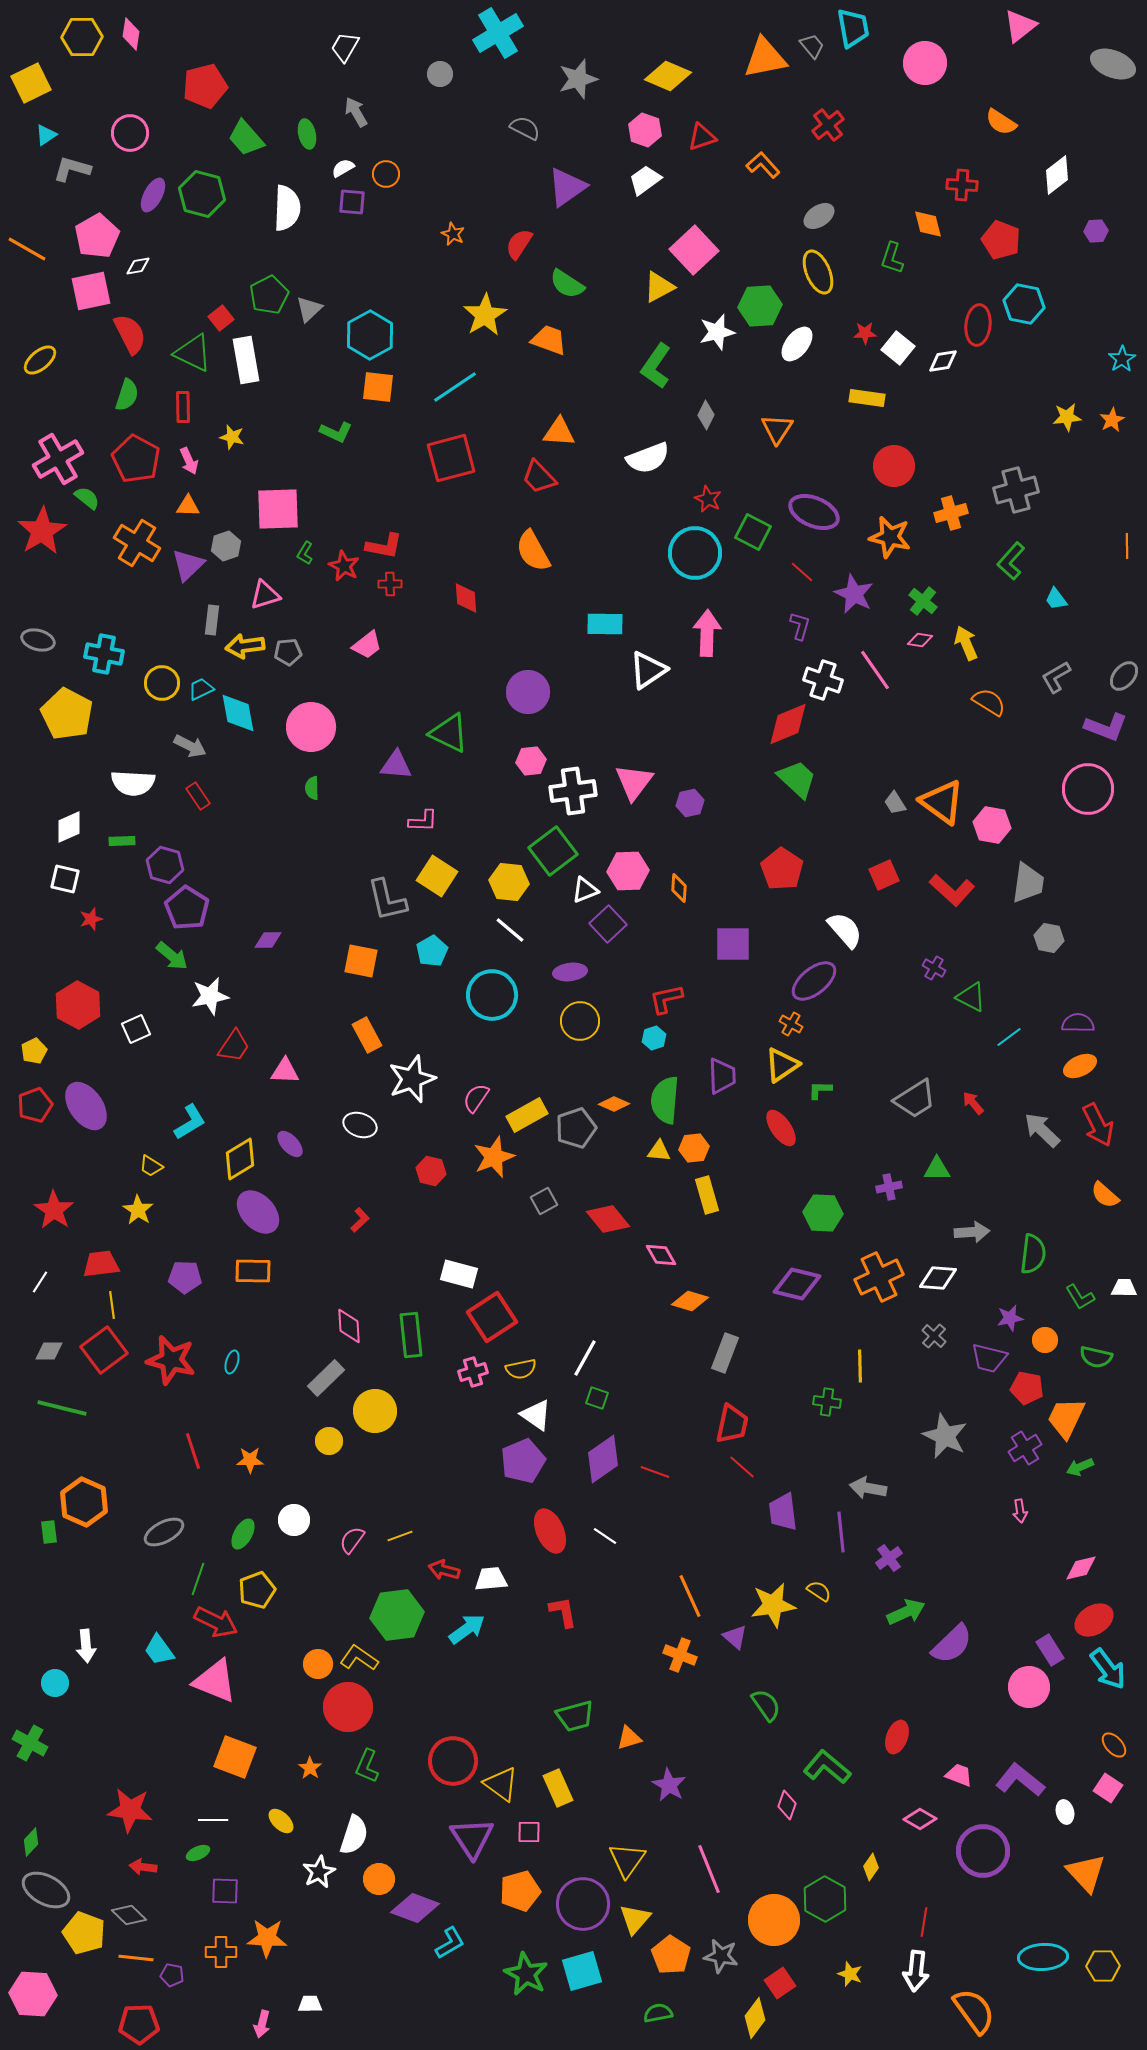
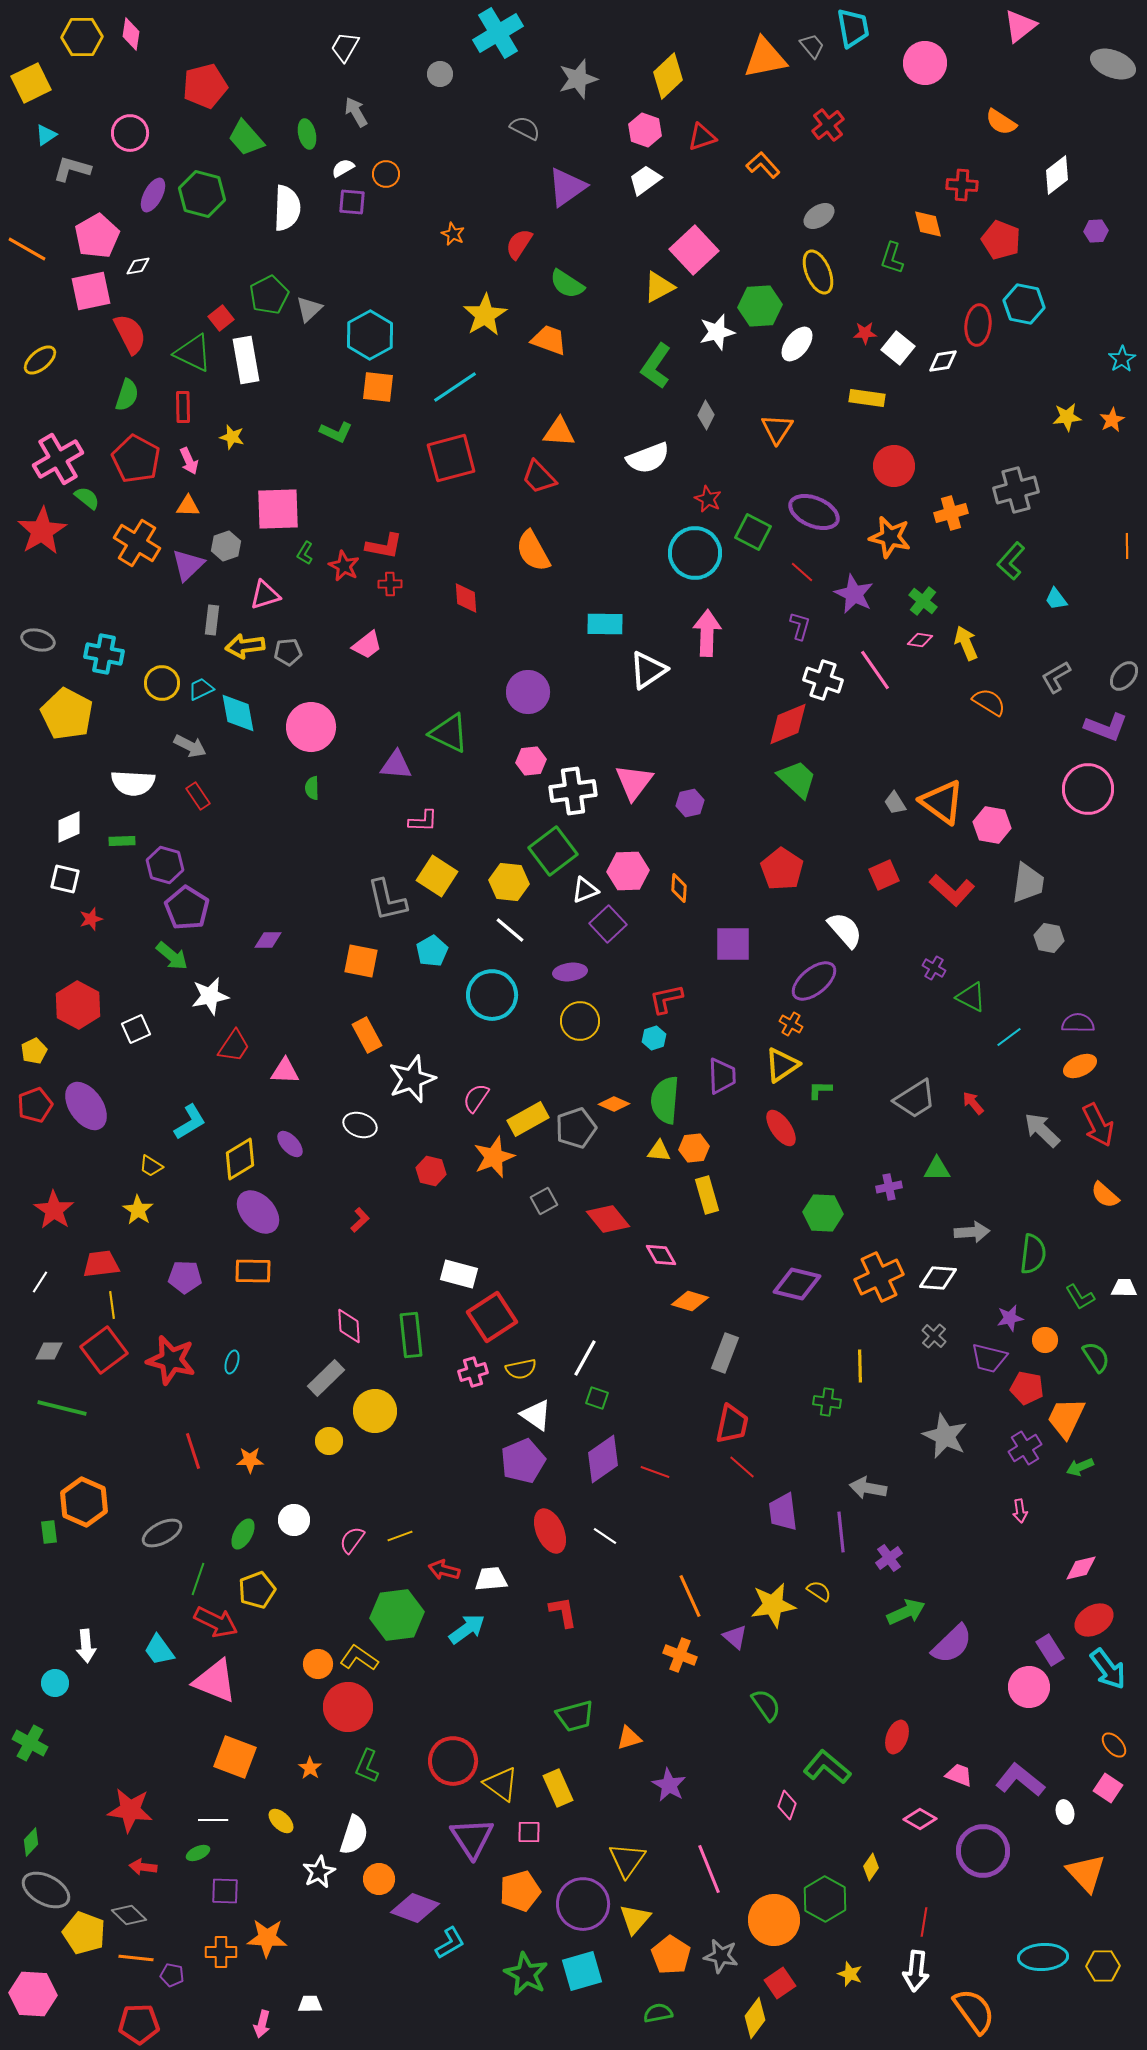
yellow diamond at (668, 76): rotated 66 degrees counterclockwise
yellow rectangle at (527, 1115): moved 1 px right, 4 px down
green semicircle at (1096, 1357): rotated 136 degrees counterclockwise
gray ellipse at (164, 1532): moved 2 px left, 1 px down
